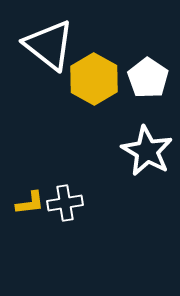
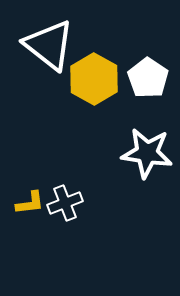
white star: moved 2 px down; rotated 21 degrees counterclockwise
white cross: rotated 12 degrees counterclockwise
